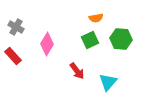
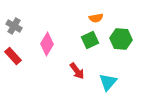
gray cross: moved 2 px left, 1 px up
